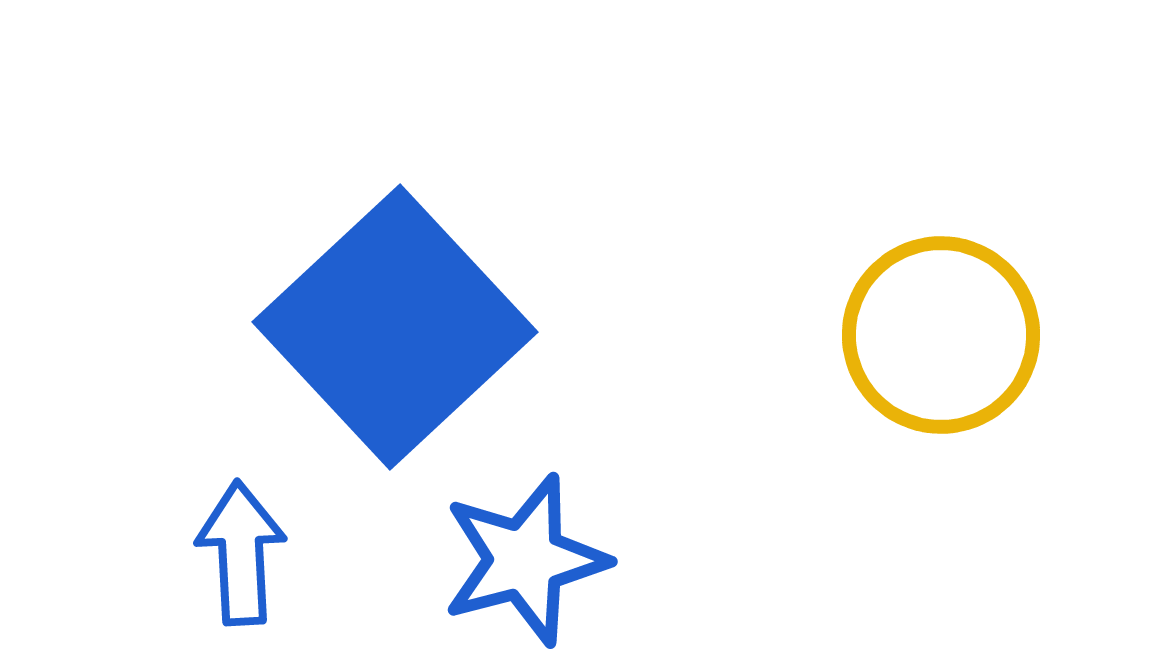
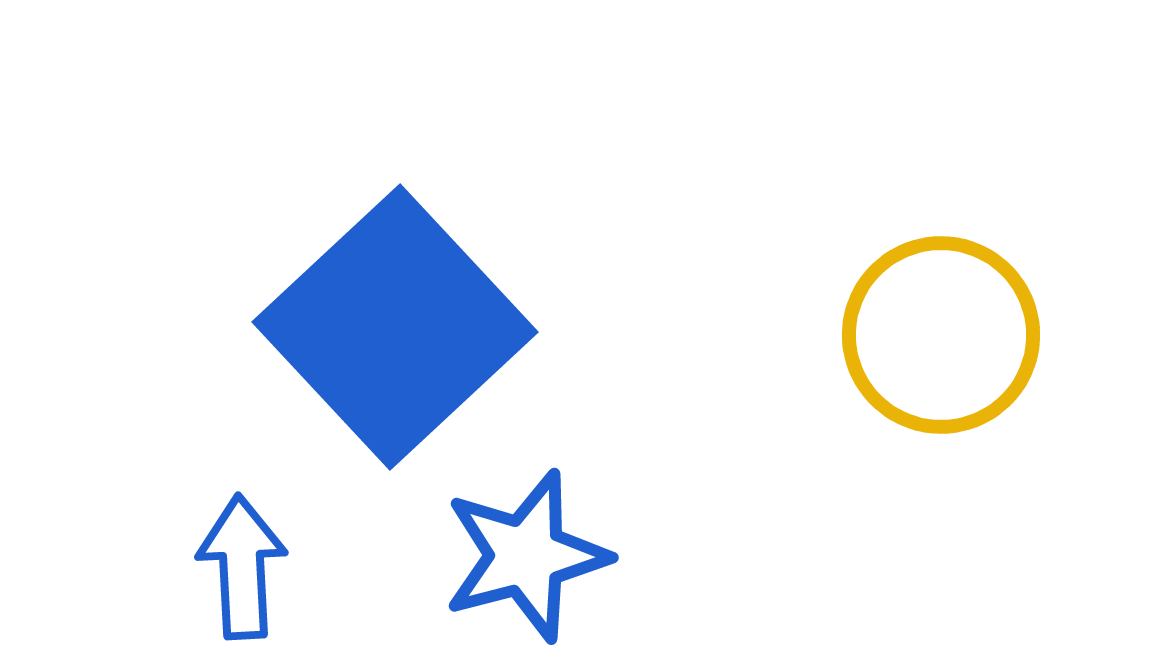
blue arrow: moved 1 px right, 14 px down
blue star: moved 1 px right, 4 px up
